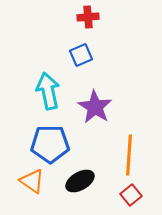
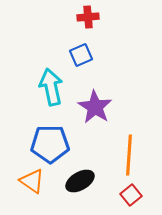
cyan arrow: moved 3 px right, 4 px up
